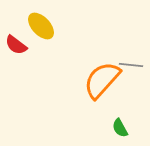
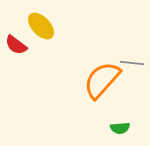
gray line: moved 1 px right, 2 px up
green semicircle: rotated 66 degrees counterclockwise
